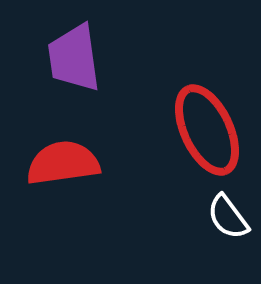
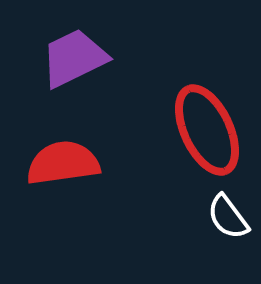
purple trapezoid: rotated 72 degrees clockwise
